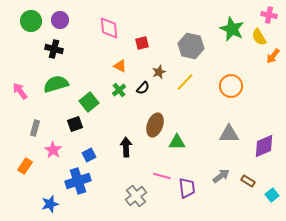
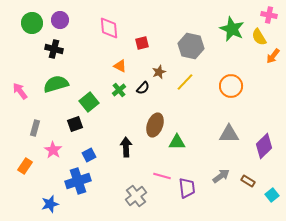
green circle: moved 1 px right, 2 px down
purple diamond: rotated 20 degrees counterclockwise
